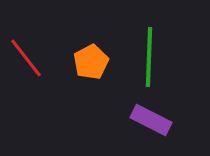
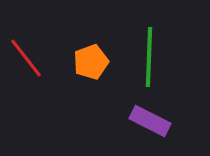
orange pentagon: rotated 8 degrees clockwise
purple rectangle: moved 1 px left, 1 px down
